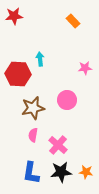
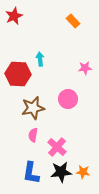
red star: rotated 18 degrees counterclockwise
pink circle: moved 1 px right, 1 px up
pink cross: moved 1 px left, 2 px down
orange star: moved 3 px left
